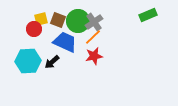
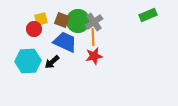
brown square: moved 4 px right
orange line: rotated 48 degrees counterclockwise
